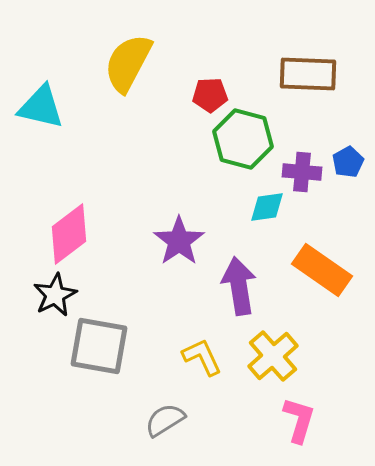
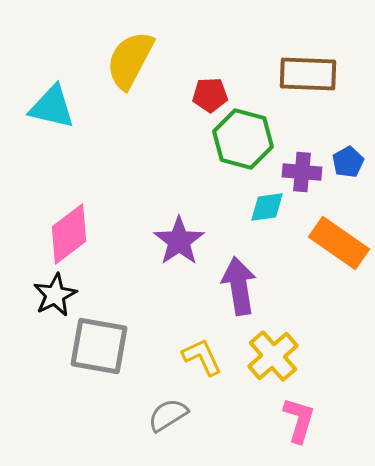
yellow semicircle: moved 2 px right, 3 px up
cyan triangle: moved 11 px right
orange rectangle: moved 17 px right, 27 px up
gray semicircle: moved 3 px right, 5 px up
